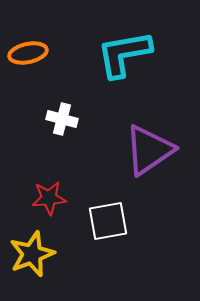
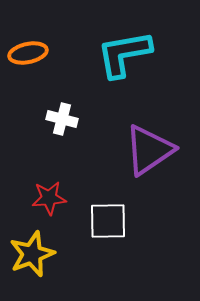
white square: rotated 9 degrees clockwise
